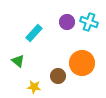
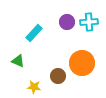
cyan cross: rotated 24 degrees counterclockwise
green triangle: rotated 16 degrees counterclockwise
